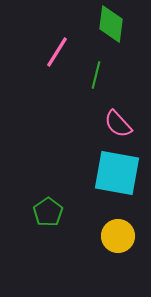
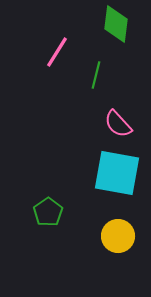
green diamond: moved 5 px right
